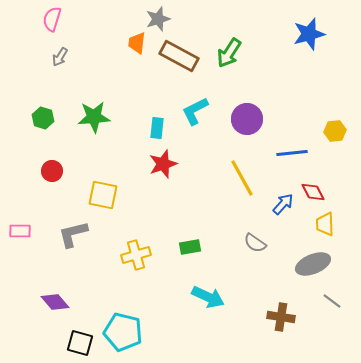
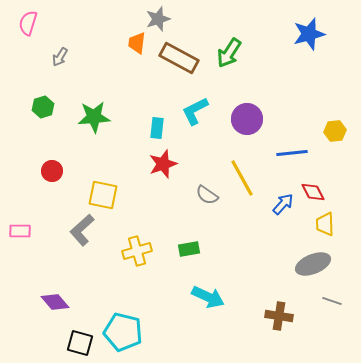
pink semicircle: moved 24 px left, 4 px down
brown rectangle: moved 2 px down
green hexagon: moved 11 px up; rotated 25 degrees clockwise
gray L-shape: moved 9 px right, 4 px up; rotated 28 degrees counterclockwise
gray semicircle: moved 48 px left, 48 px up
green rectangle: moved 1 px left, 2 px down
yellow cross: moved 1 px right, 4 px up
gray line: rotated 18 degrees counterclockwise
brown cross: moved 2 px left, 1 px up
